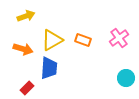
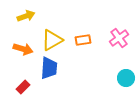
orange rectangle: rotated 28 degrees counterclockwise
red rectangle: moved 4 px left, 1 px up
